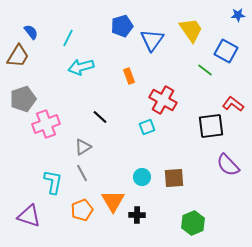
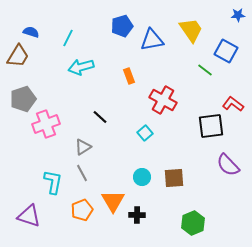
blue semicircle: rotated 35 degrees counterclockwise
blue triangle: rotated 45 degrees clockwise
cyan square: moved 2 px left, 6 px down; rotated 21 degrees counterclockwise
